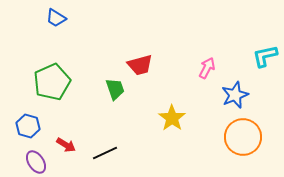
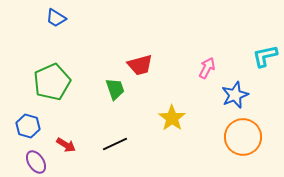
black line: moved 10 px right, 9 px up
